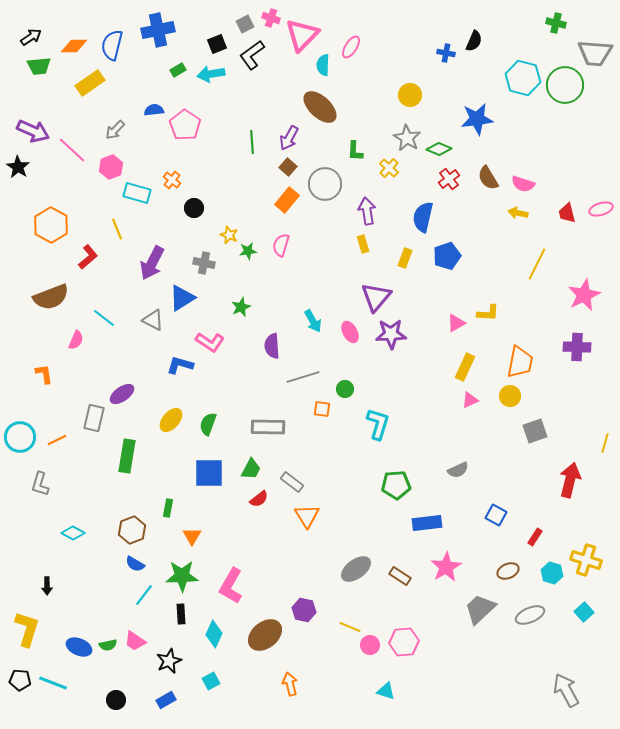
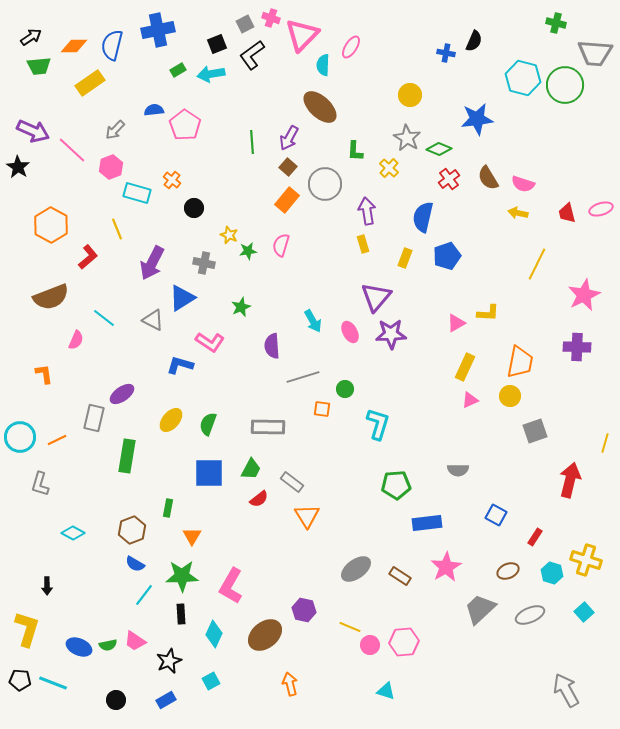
gray semicircle at (458, 470): rotated 25 degrees clockwise
